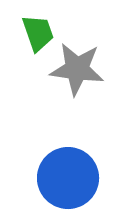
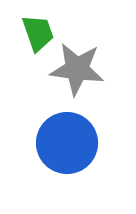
blue circle: moved 1 px left, 35 px up
